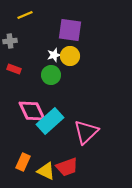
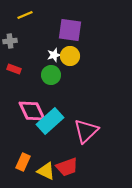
pink triangle: moved 1 px up
